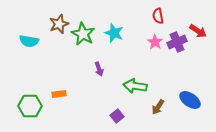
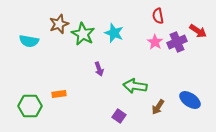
purple square: moved 2 px right; rotated 16 degrees counterclockwise
